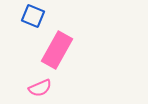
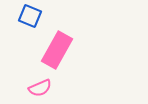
blue square: moved 3 px left
